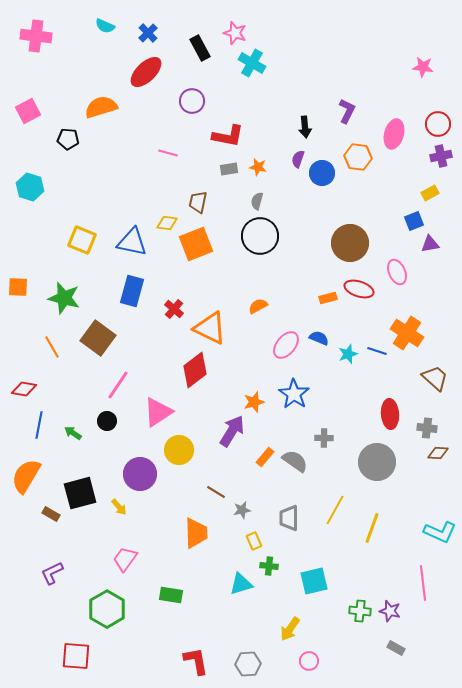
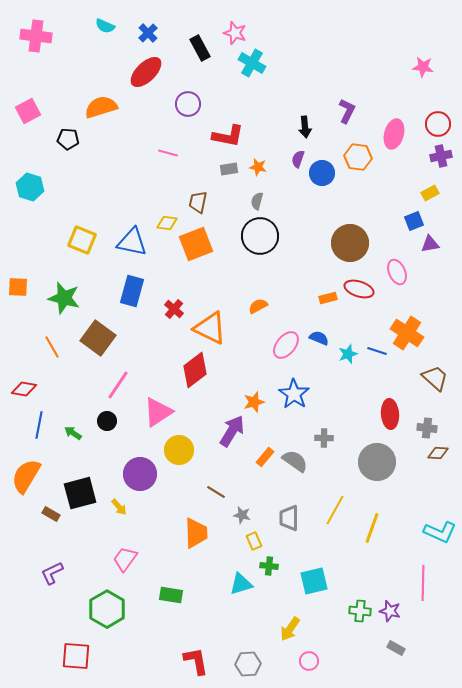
purple circle at (192, 101): moved 4 px left, 3 px down
gray star at (242, 510): moved 5 px down; rotated 24 degrees clockwise
pink line at (423, 583): rotated 8 degrees clockwise
